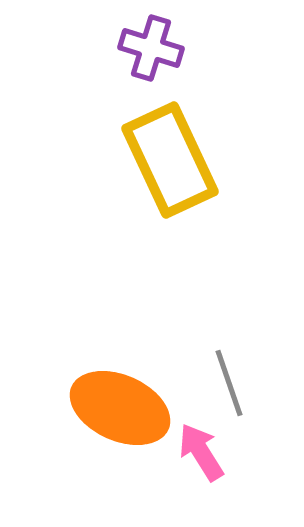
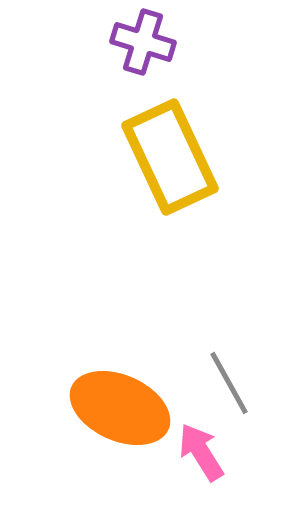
purple cross: moved 8 px left, 6 px up
yellow rectangle: moved 3 px up
gray line: rotated 10 degrees counterclockwise
